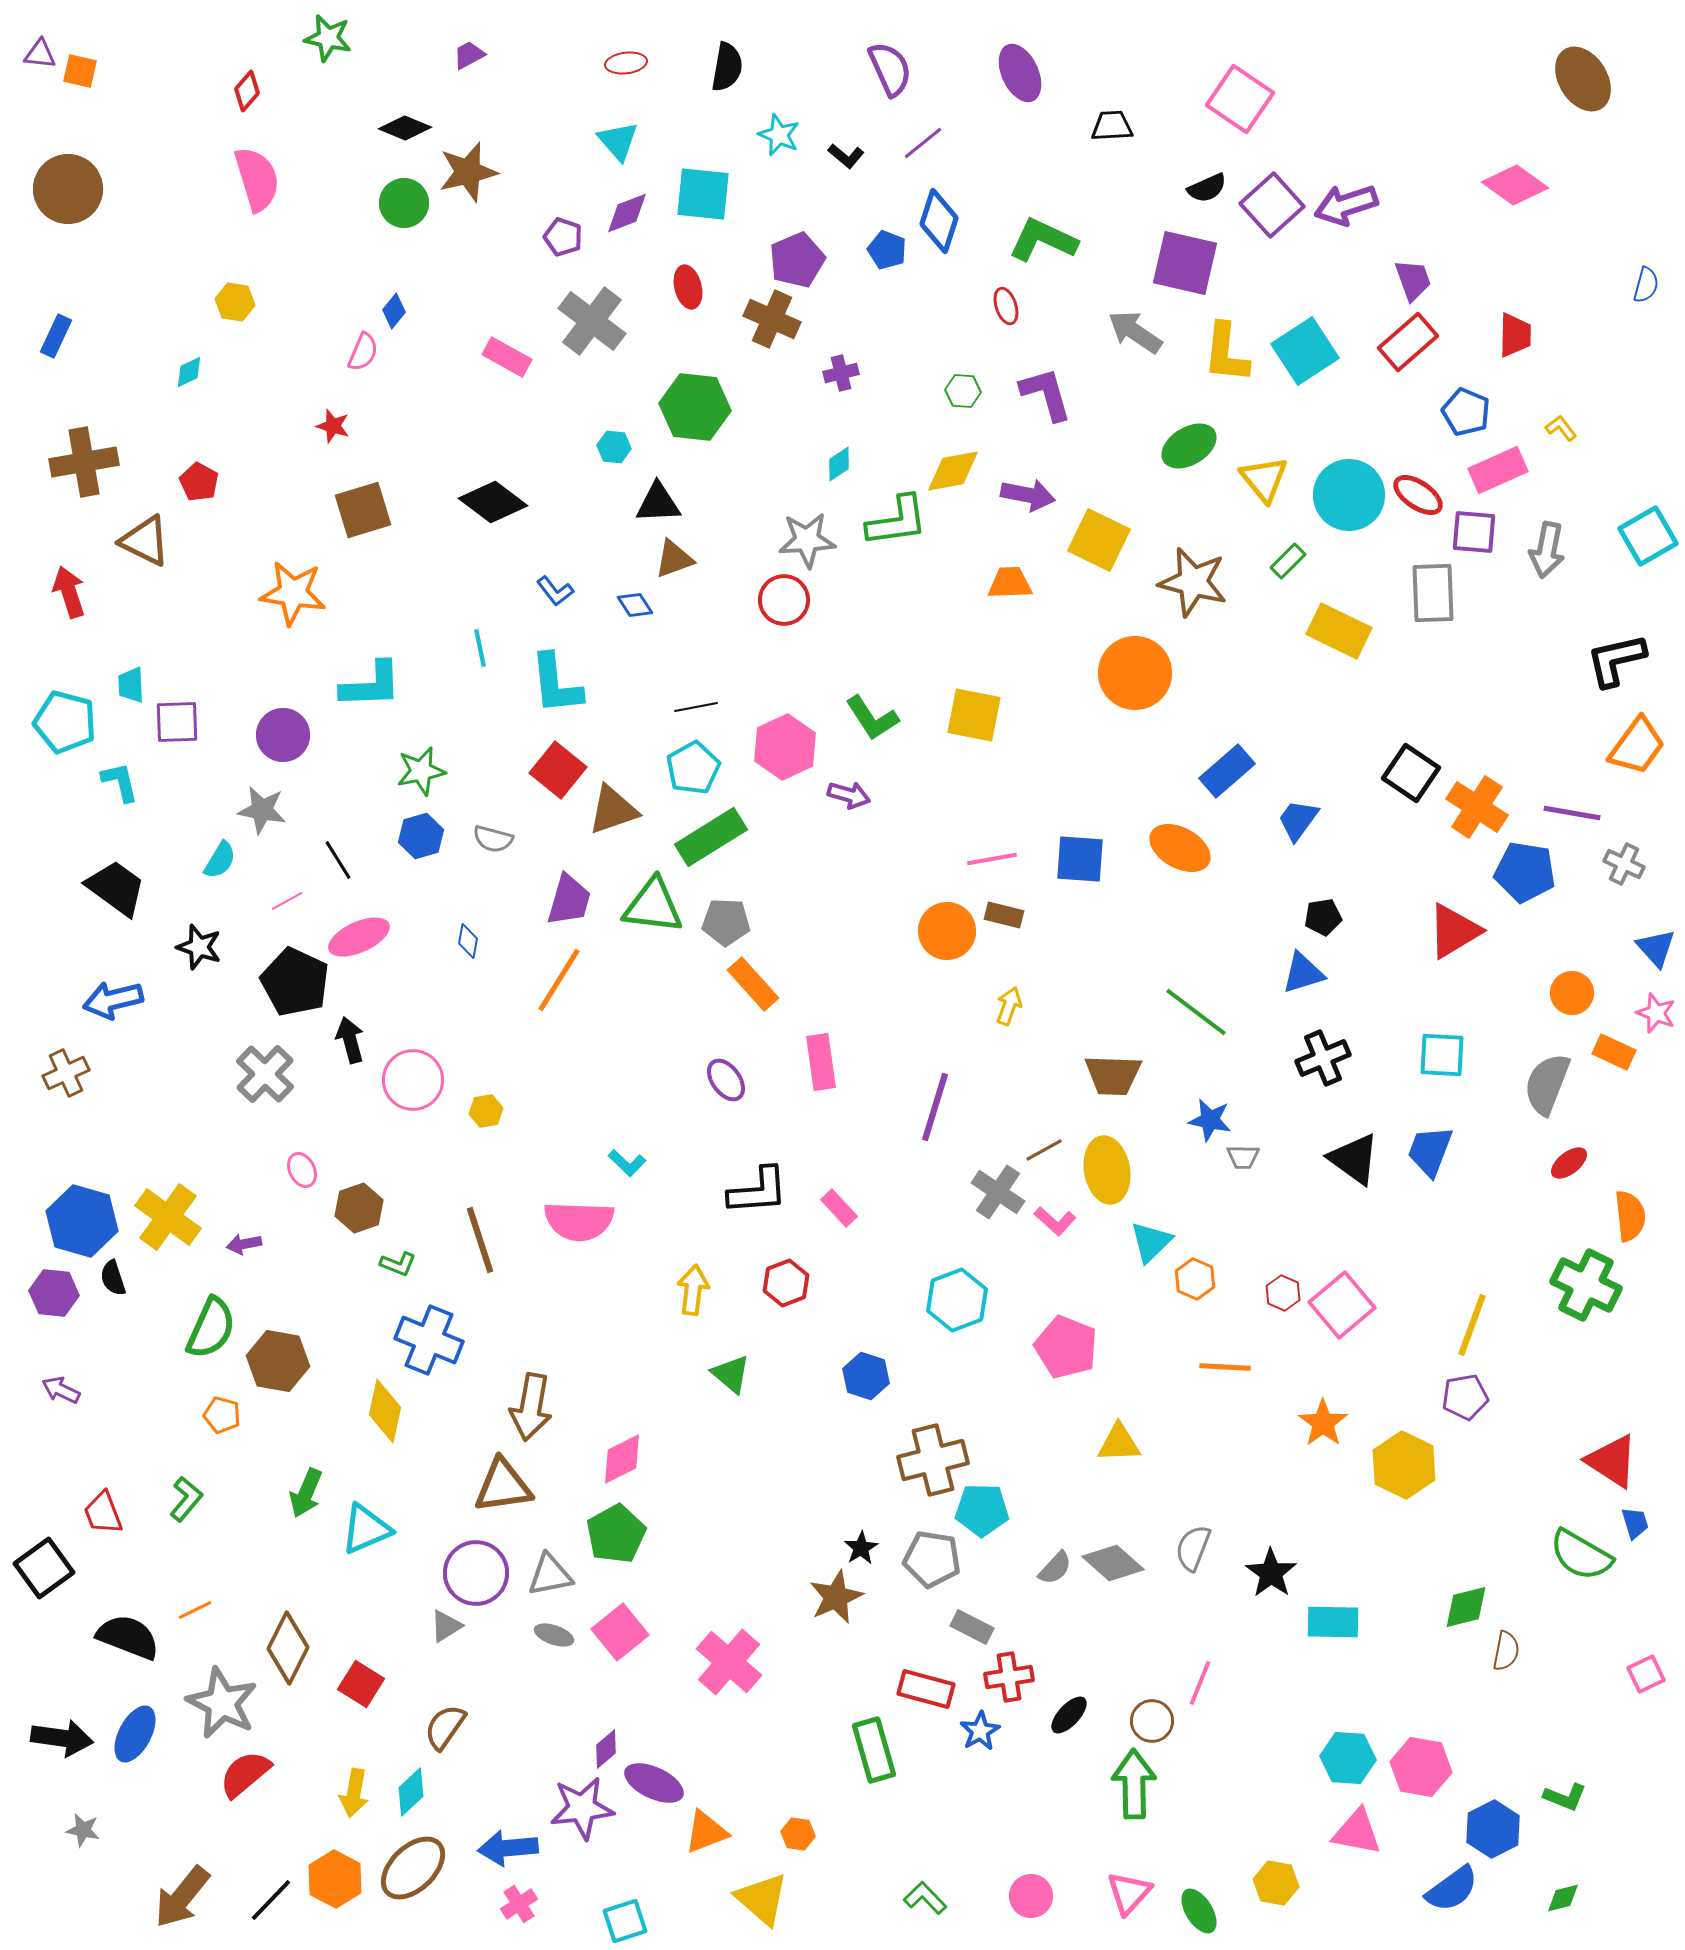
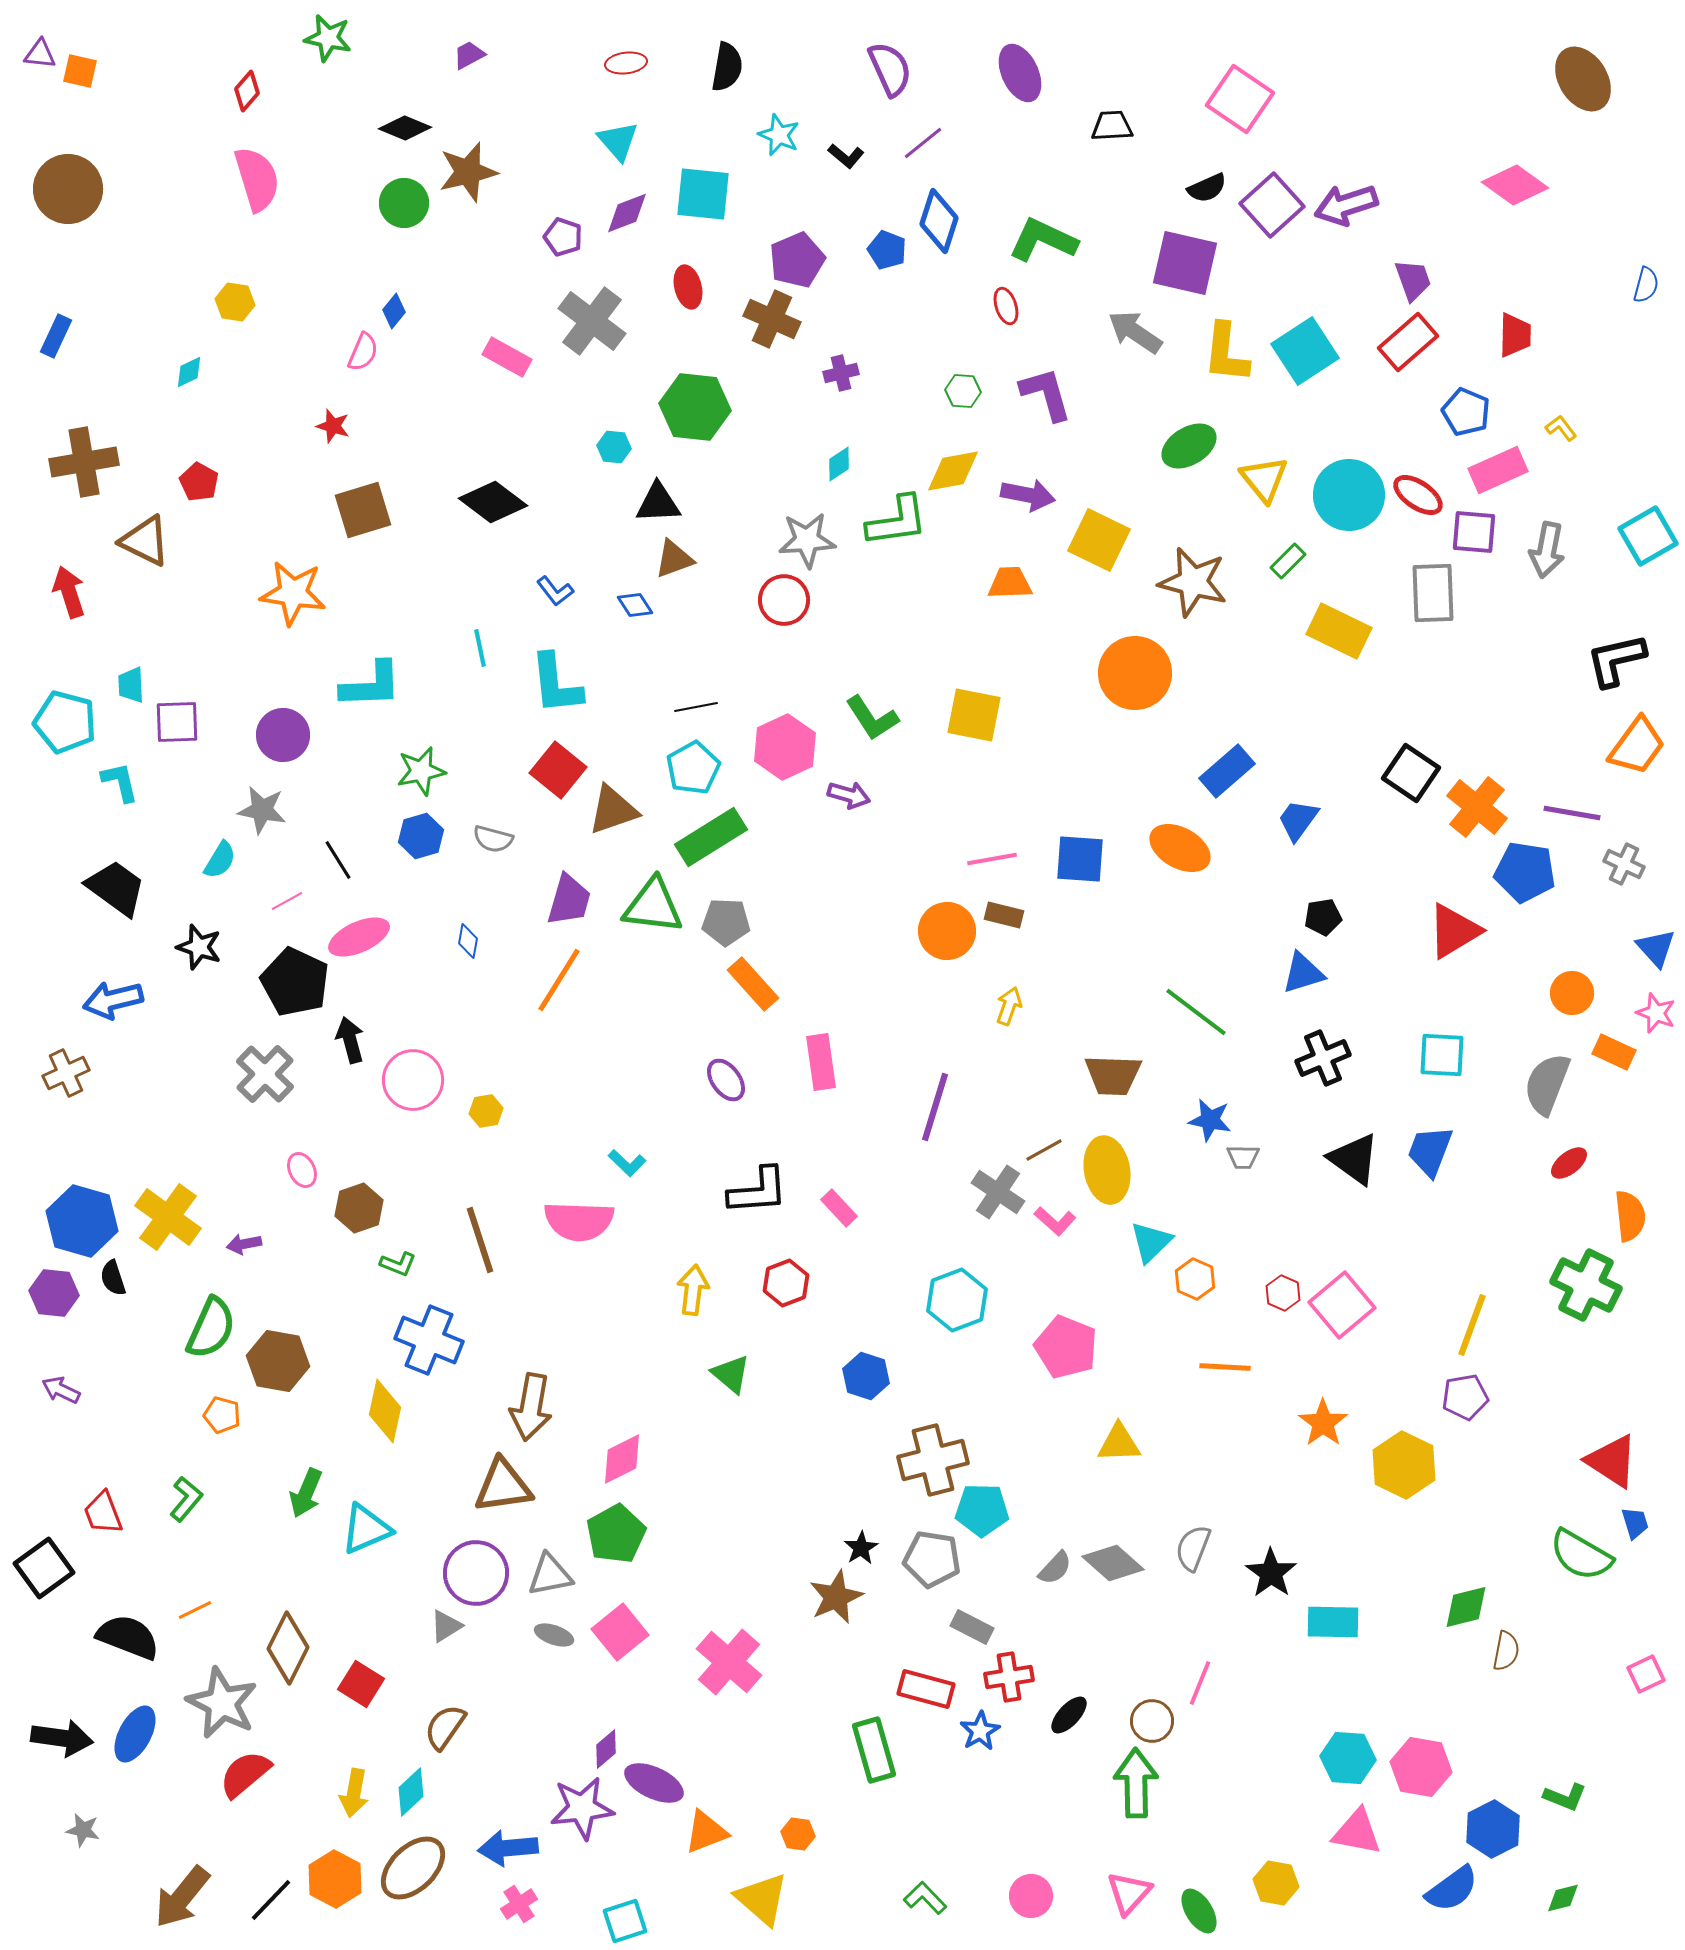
orange cross at (1477, 807): rotated 6 degrees clockwise
green arrow at (1134, 1784): moved 2 px right, 1 px up
